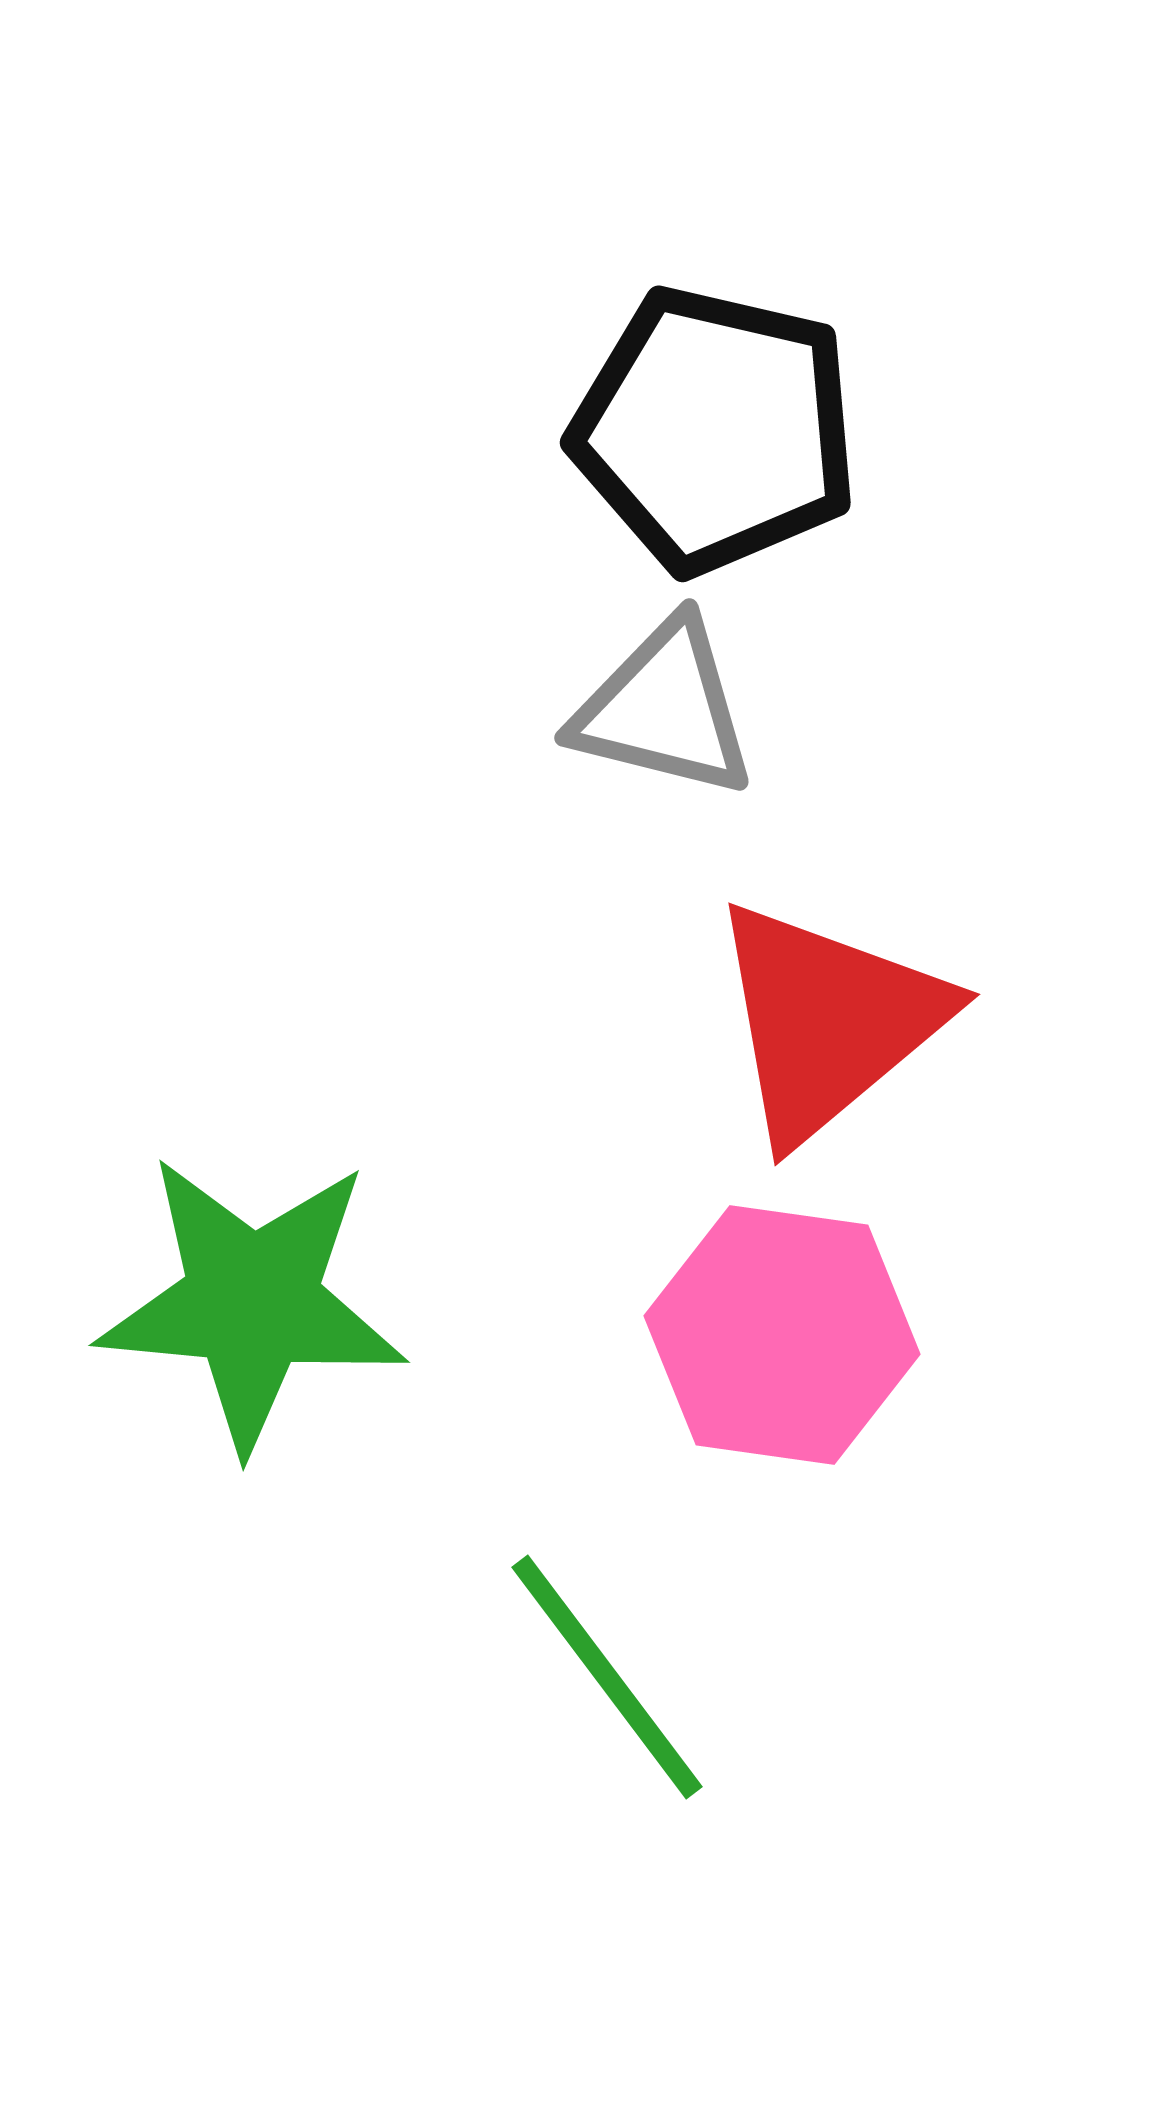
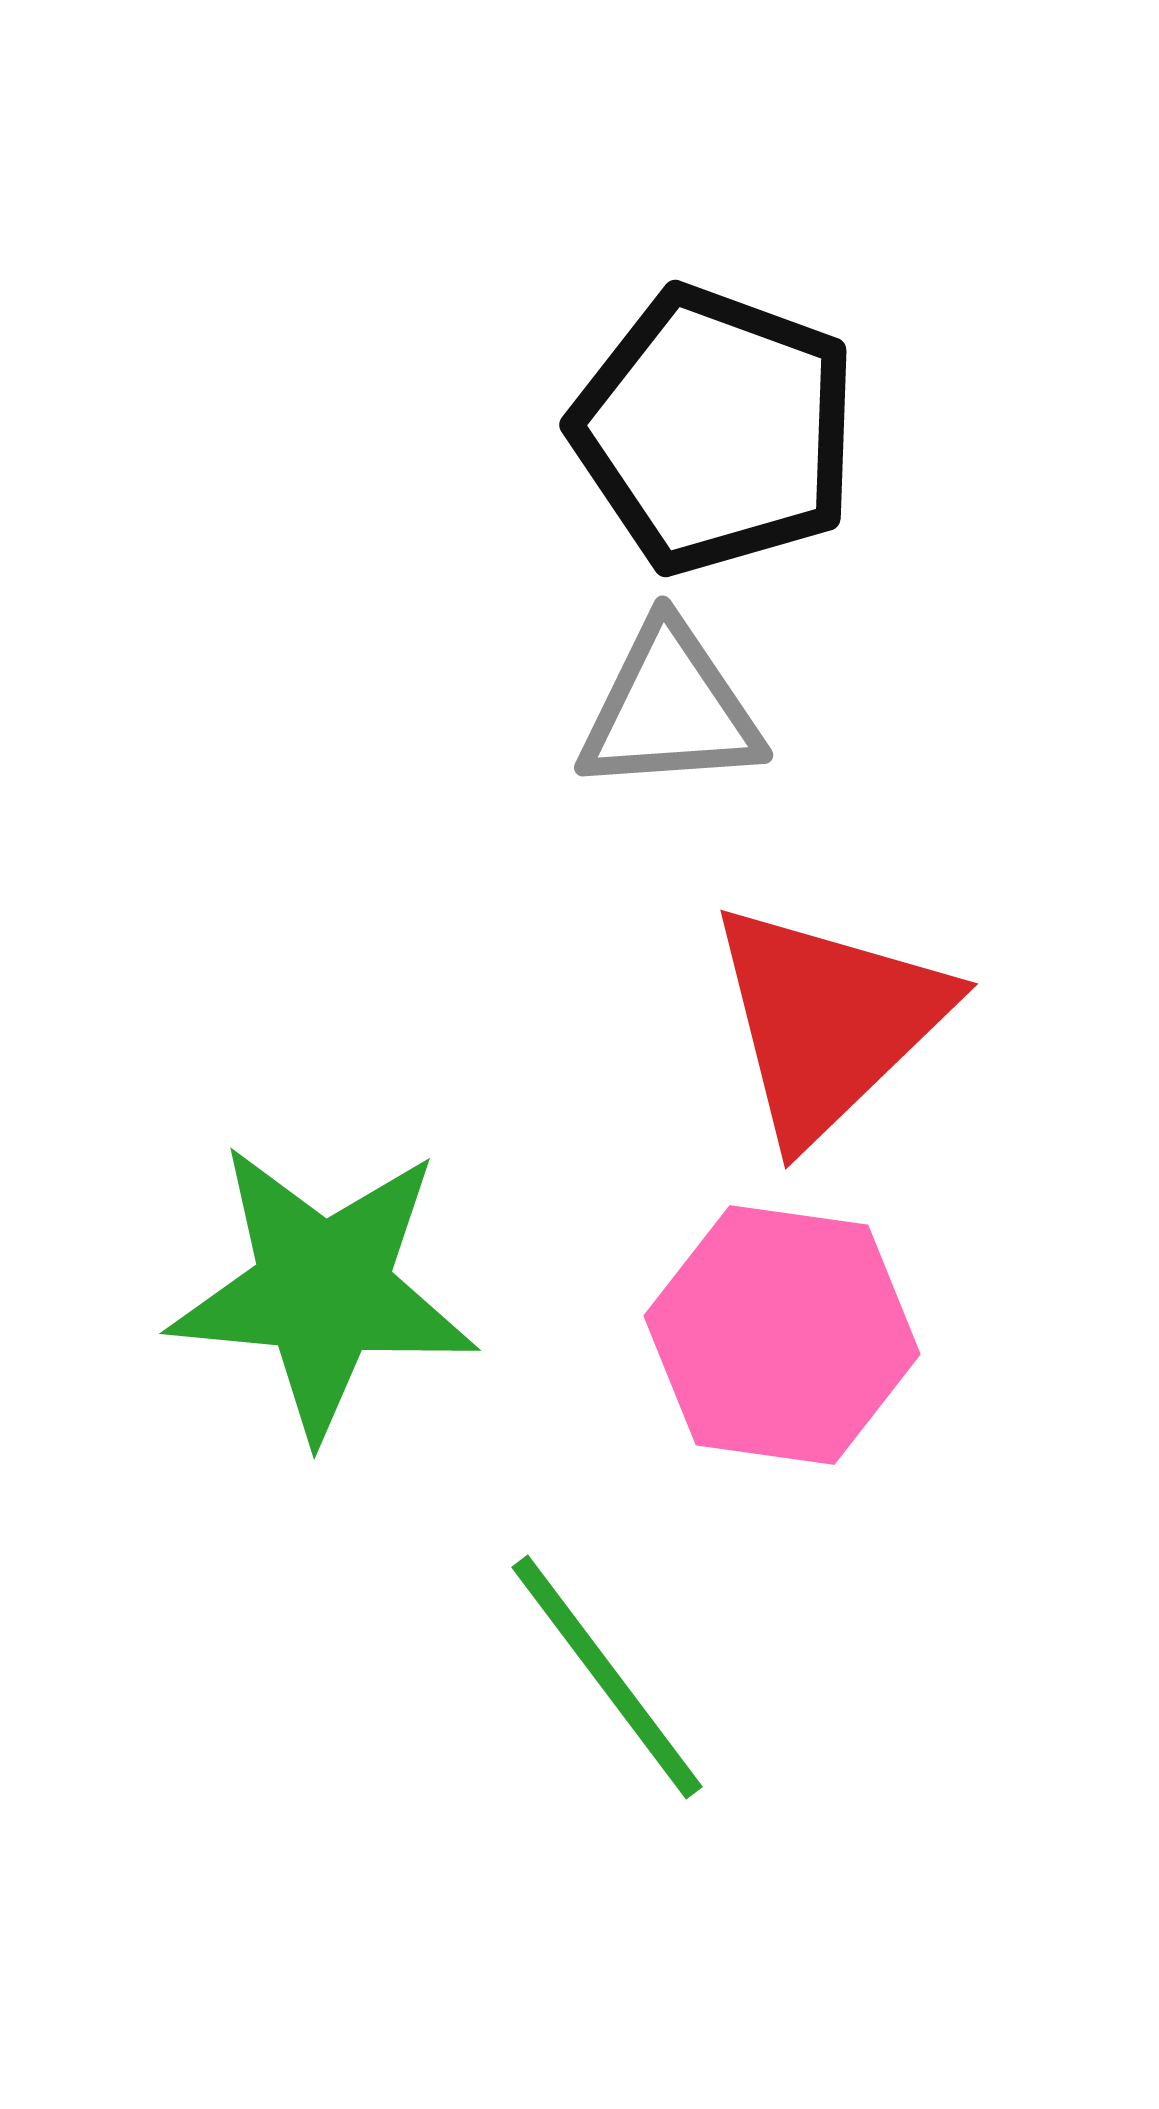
black pentagon: rotated 7 degrees clockwise
gray triangle: moved 6 px right; rotated 18 degrees counterclockwise
red triangle: rotated 4 degrees counterclockwise
green star: moved 71 px right, 12 px up
